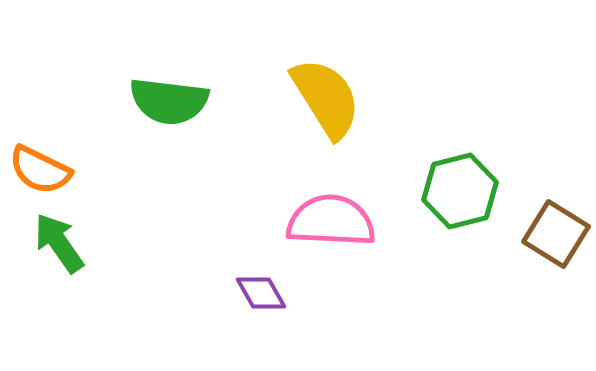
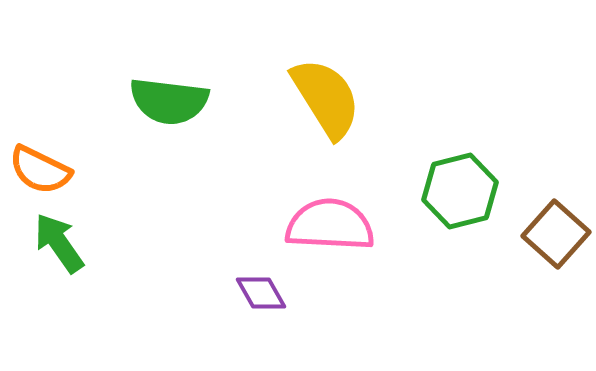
pink semicircle: moved 1 px left, 4 px down
brown square: rotated 10 degrees clockwise
